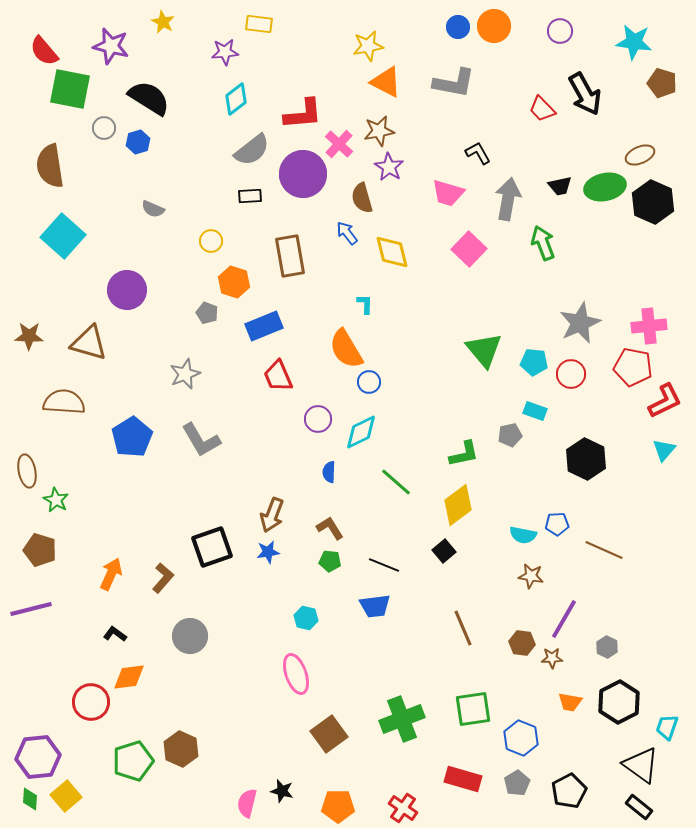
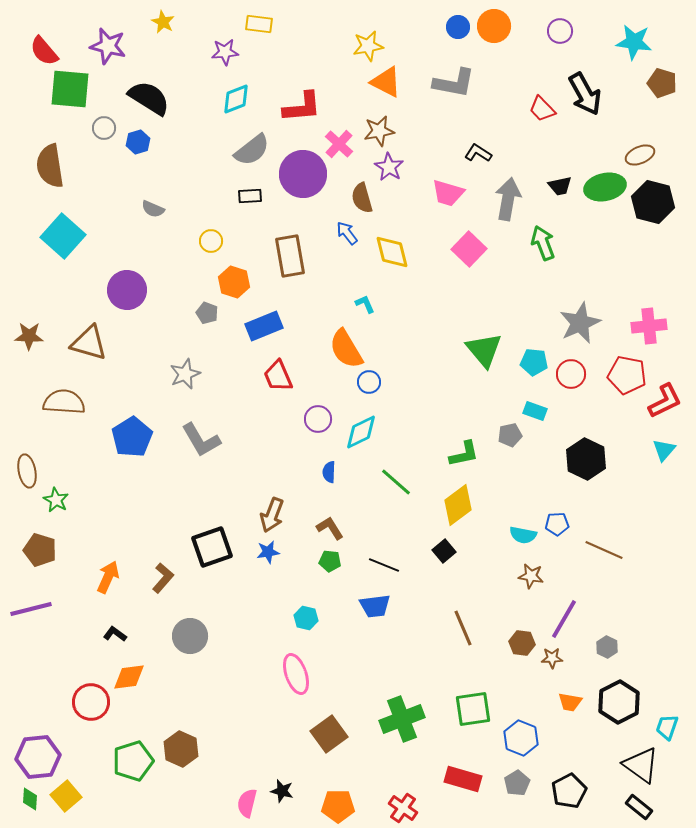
purple star at (111, 46): moved 3 px left
green square at (70, 89): rotated 6 degrees counterclockwise
cyan diamond at (236, 99): rotated 16 degrees clockwise
red L-shape at (303, 114): moved 1 px left, 7 px up
black L-shape at (478, 153): rotated 28 degrees counterclockwise
black hexagon at (653, 202): rotated 9 degrees counterclockwise
cyan L-shape at (365, 304): rotated 25 degrees counterclockwise
red pentagon at (633, 367): moved 6 px left, 8 px down
orange arrow at (111, 574): moved 3 px left, 3 px down
